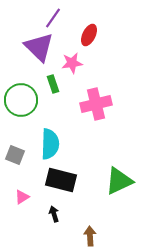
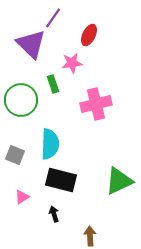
purple triangle: moved 8 px left, 3 px up
